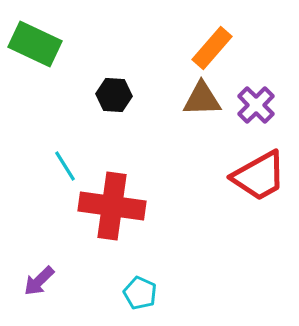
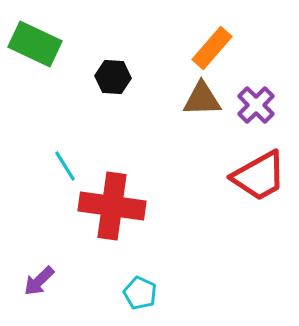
black hexagon: moved 1 px left, 18 px up
